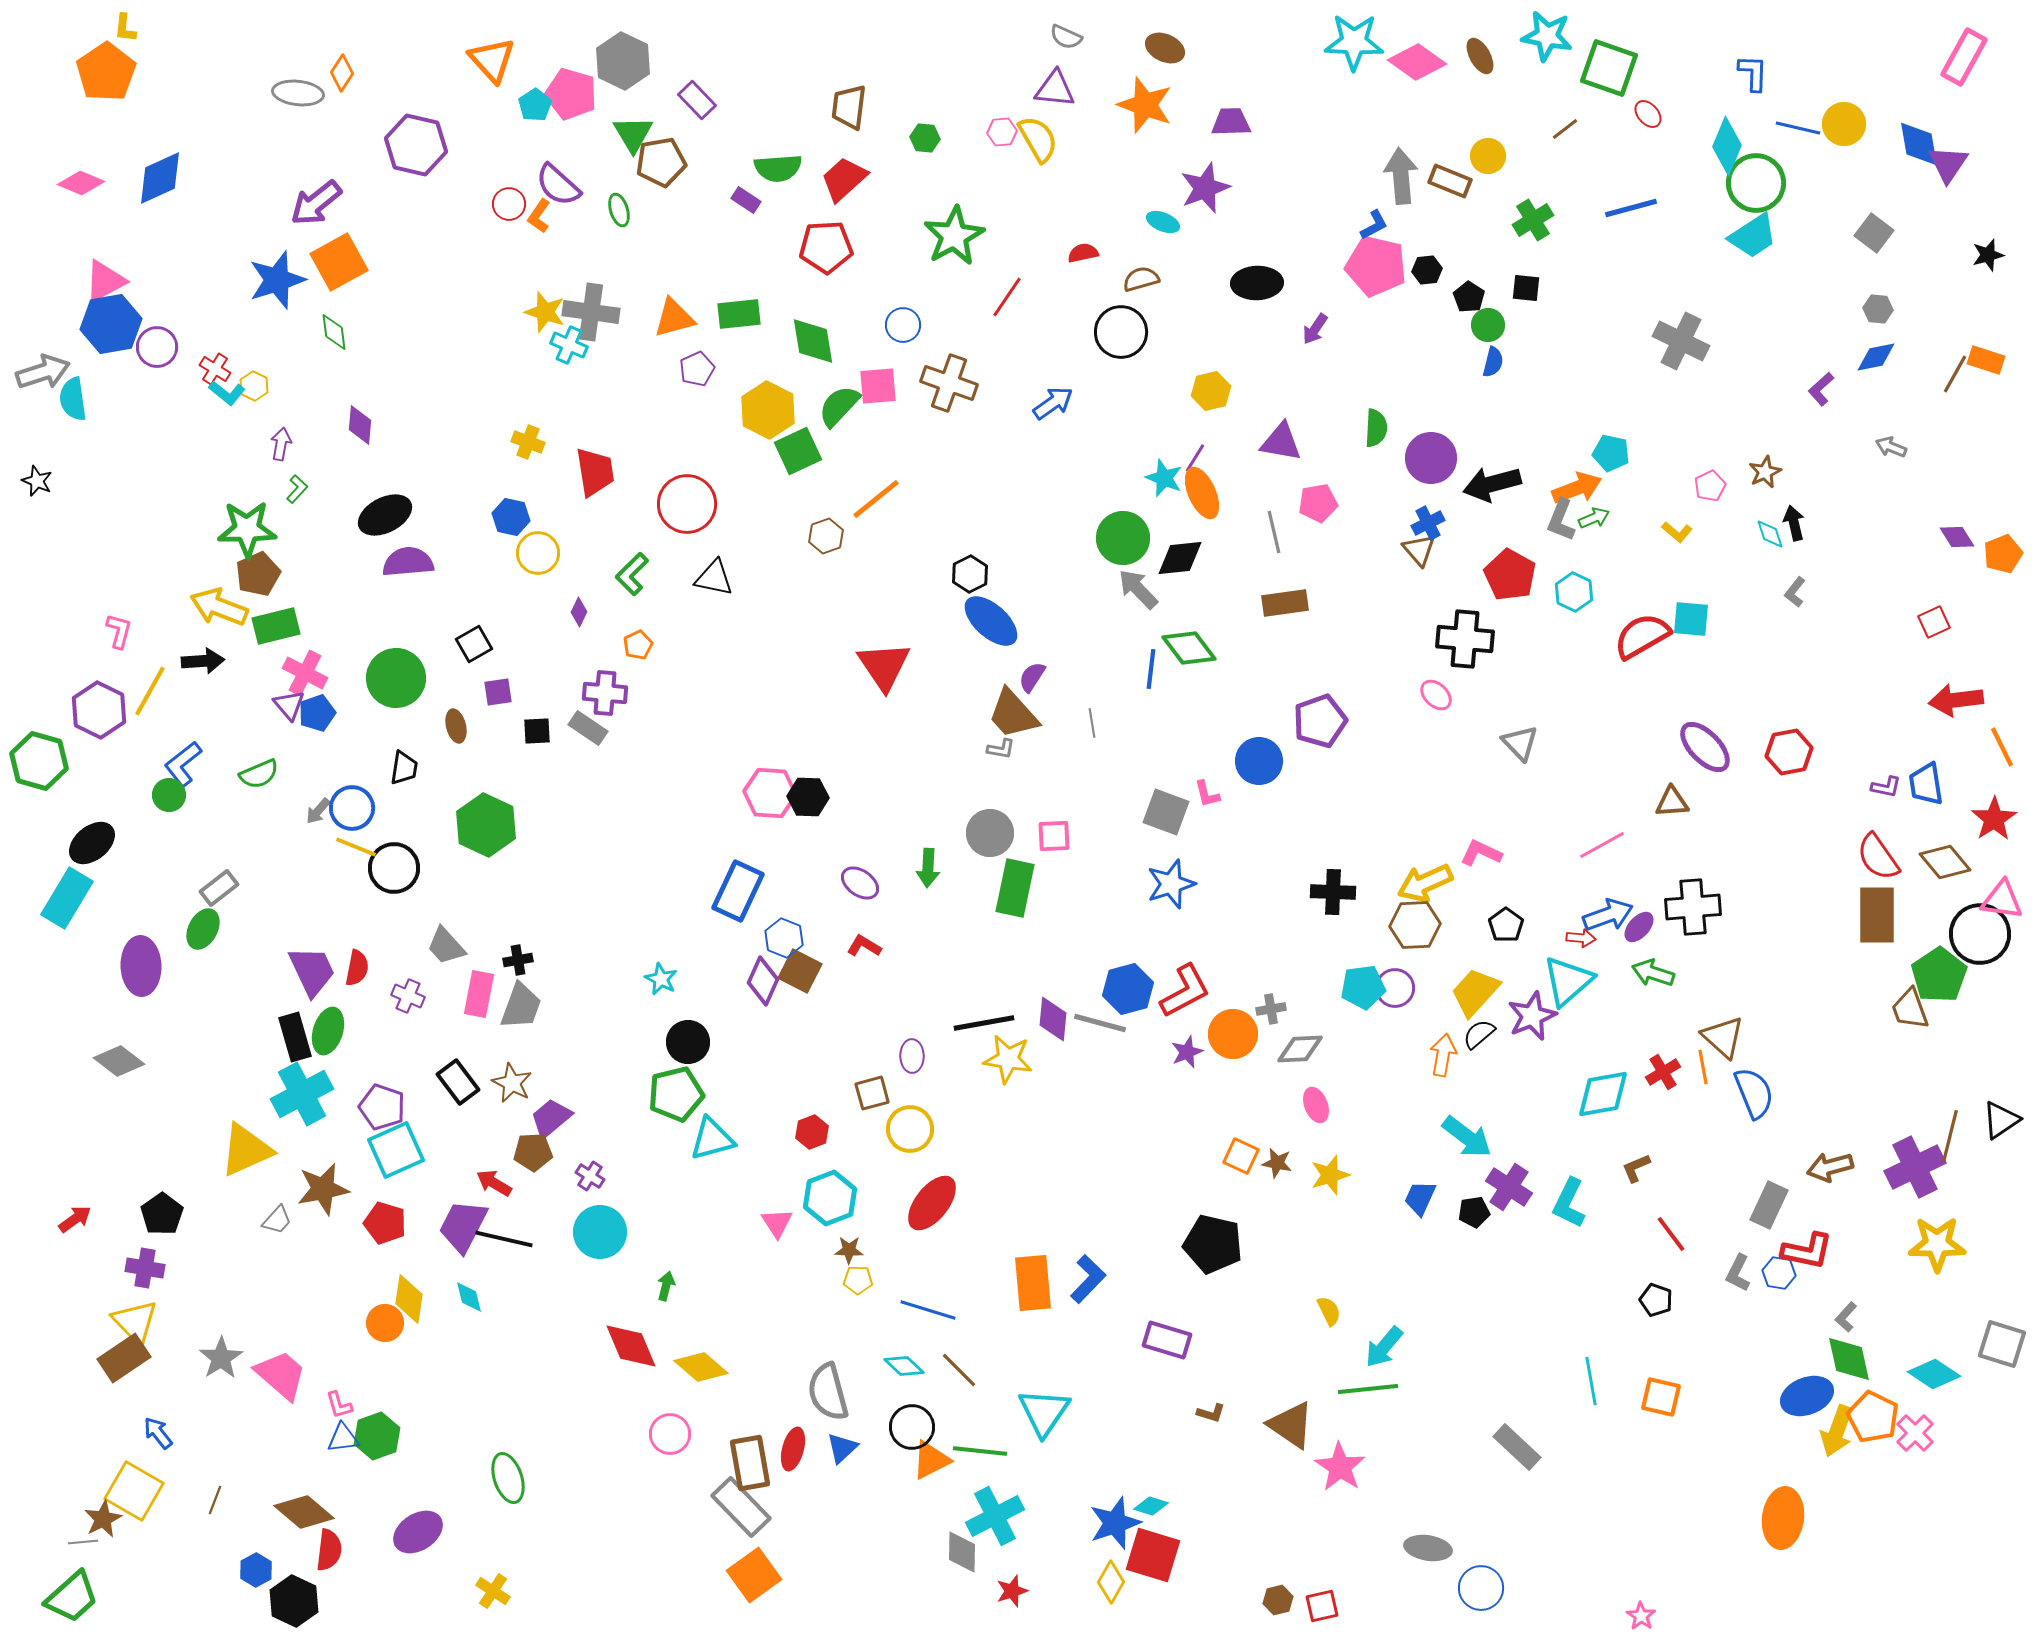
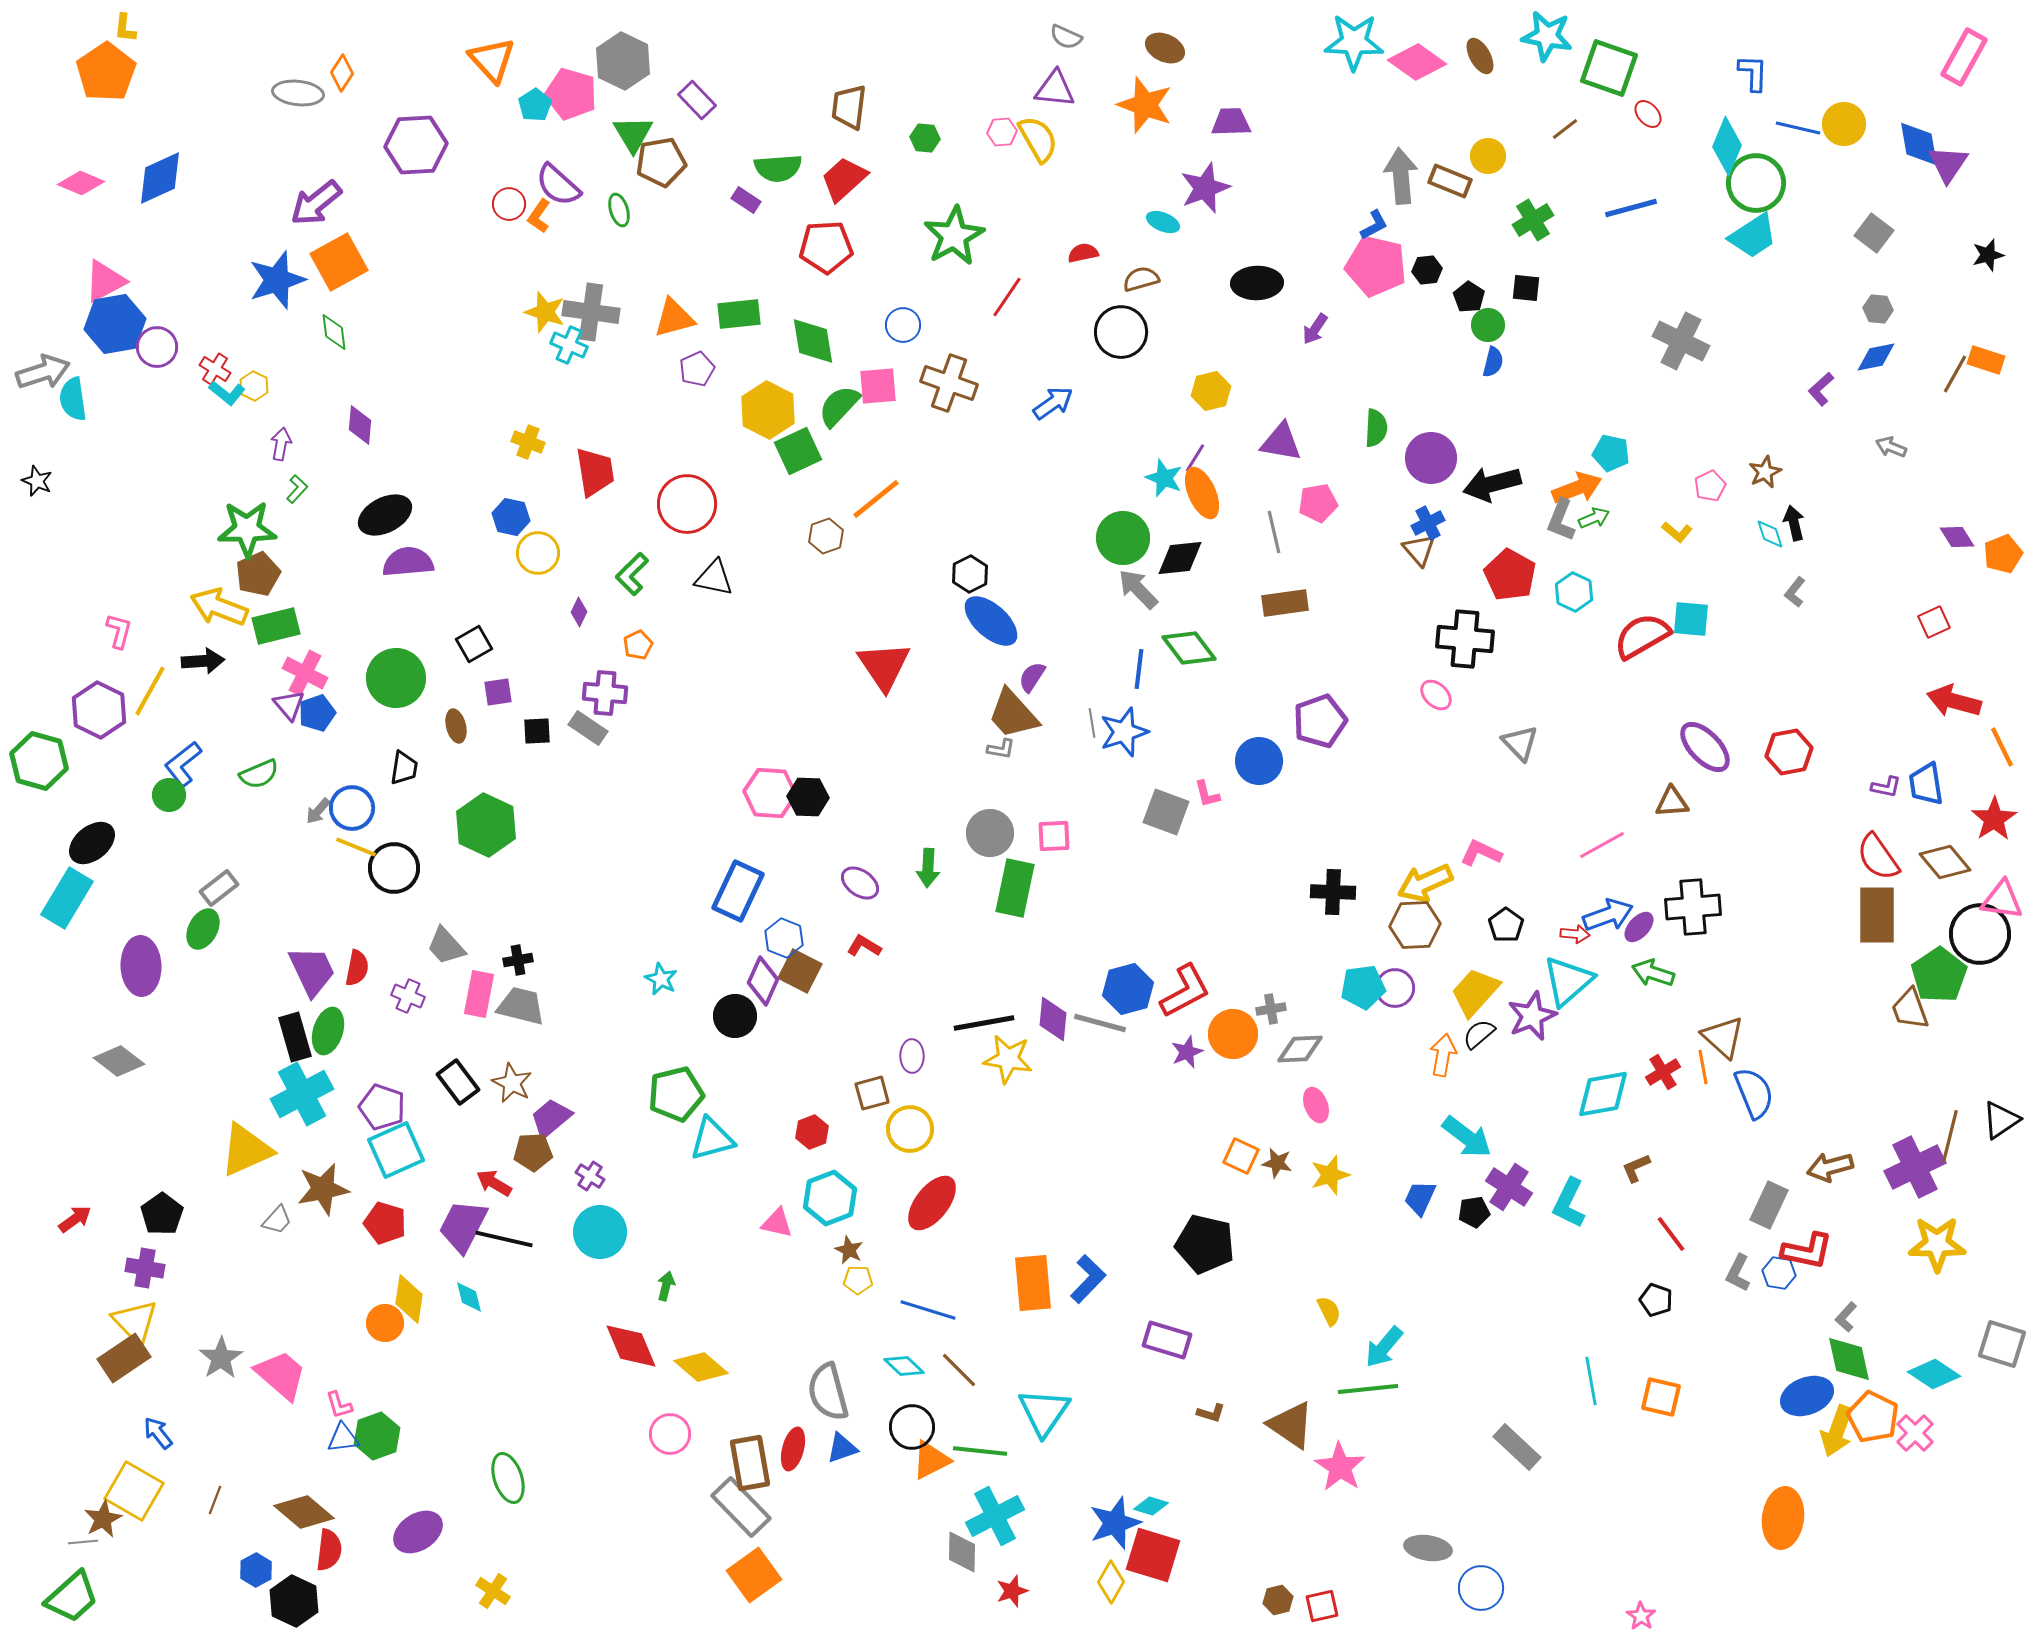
purple hexagon at (416, 145): rotated 16 degrees counterclockwise
blue hexagon at (111, 324): moved 4 px right
blue line at (1151, 669): moved 12 px left
red arrow at (1956, 700): moved 2 px left, 1 px down; rotated 22 degrees clockwise
blue star at (1171, 884): moved 47 px left, 152 px up
red arrow at (1581, 938): moved 6 px left, 4 px up
gray trapezoid at (521, 1006): rotated 96 degrees counterclockwise
black circle at (688, 1042): moved 47 px right, 26 px up
pink triangle at (777, 1223): rotated 44 degrees counterclockwise
black pentagon at (1213, 1244): moved 8 px left
brown star at (849, 1250): rotated 24 degrees clockwise
blue triangle at (842, 1448): rotated 24 degrees clockwise
